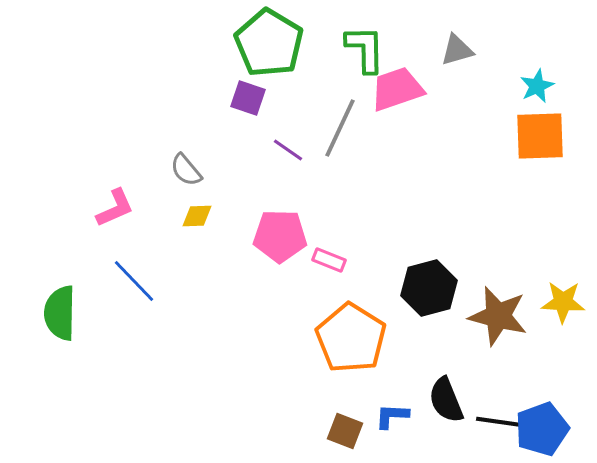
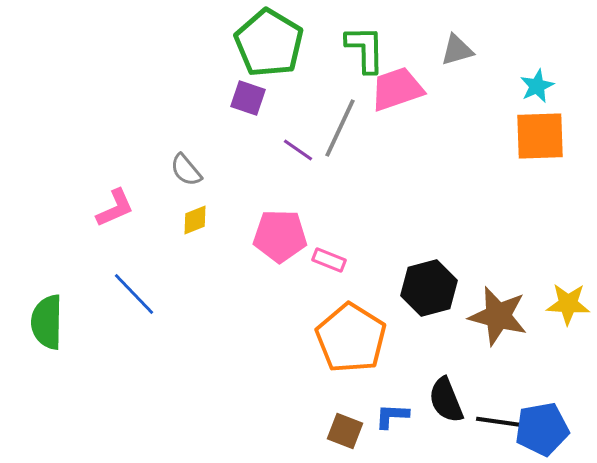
purple line: moved 10 px right
yellow diamond: moved 2 px left, 4 px down; rotated 20 degrees counterclockwise
blue line: moved 13 px down
yellow star: moved 5 px right, 2 px down
green semicircle: moved 13 px left, 9 px down
blue pentagon: rotated 10 degrees clockwise
